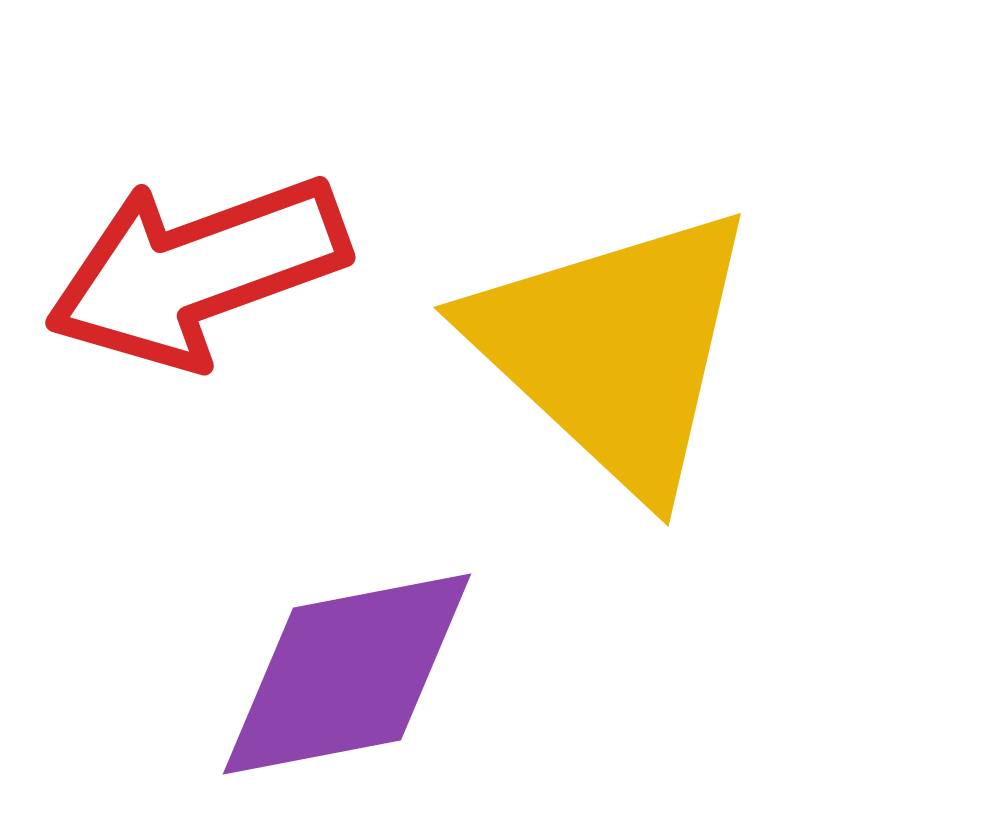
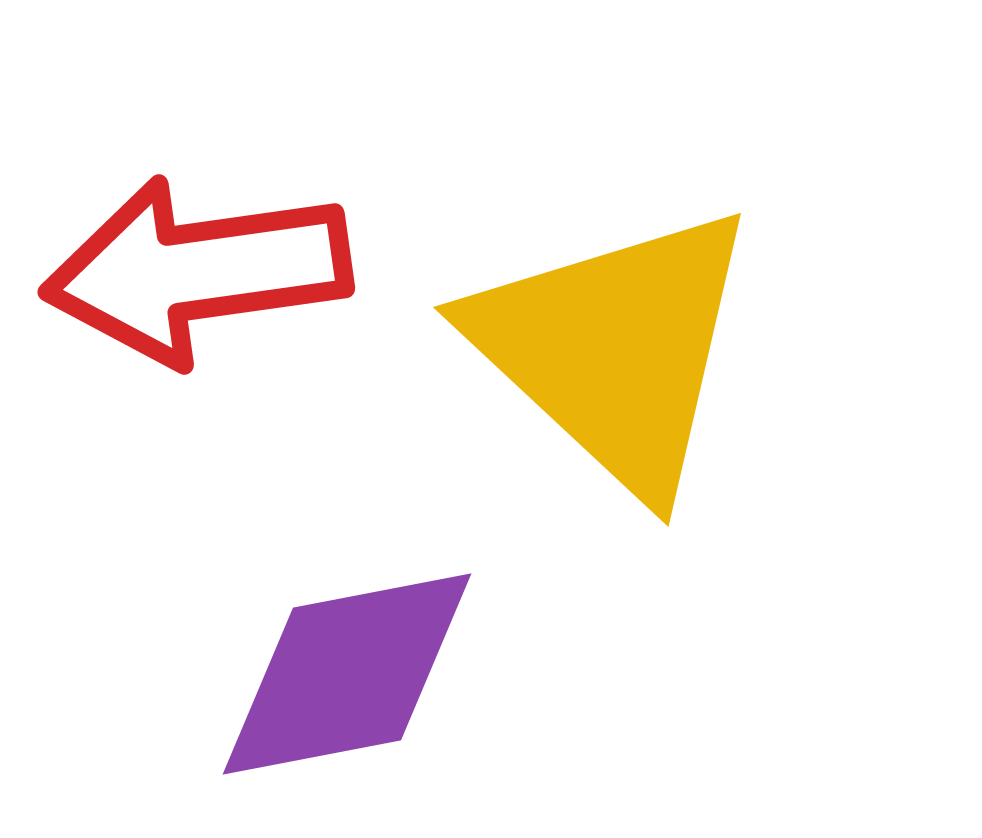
red arrow: rotated 12 degrees clockwise
